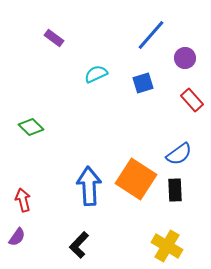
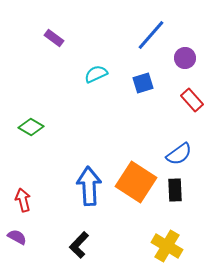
green diamond: rotated 15 degrees counterclockwise
orange square: moved 3 px down
purple semicircle: rotated 96 degrees counterclockwise
